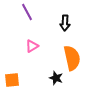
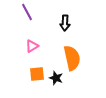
orange square: moved 25 px right, 6 px up
